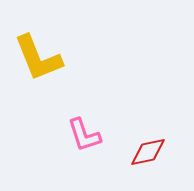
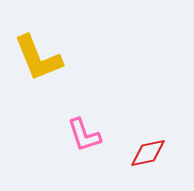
red diamond: moved 1 px down
